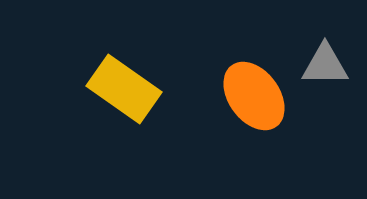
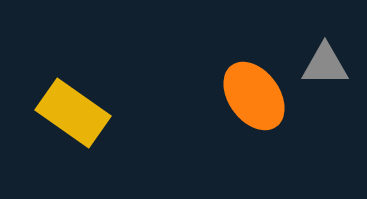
yellow rectangle: moved 51 px left, 24 px down
